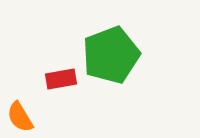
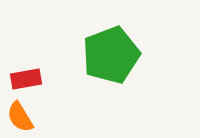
red rectangle: moved 35 px left
